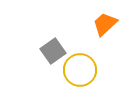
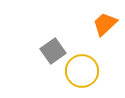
yellow circle: moved 2 px right, 1 px down
